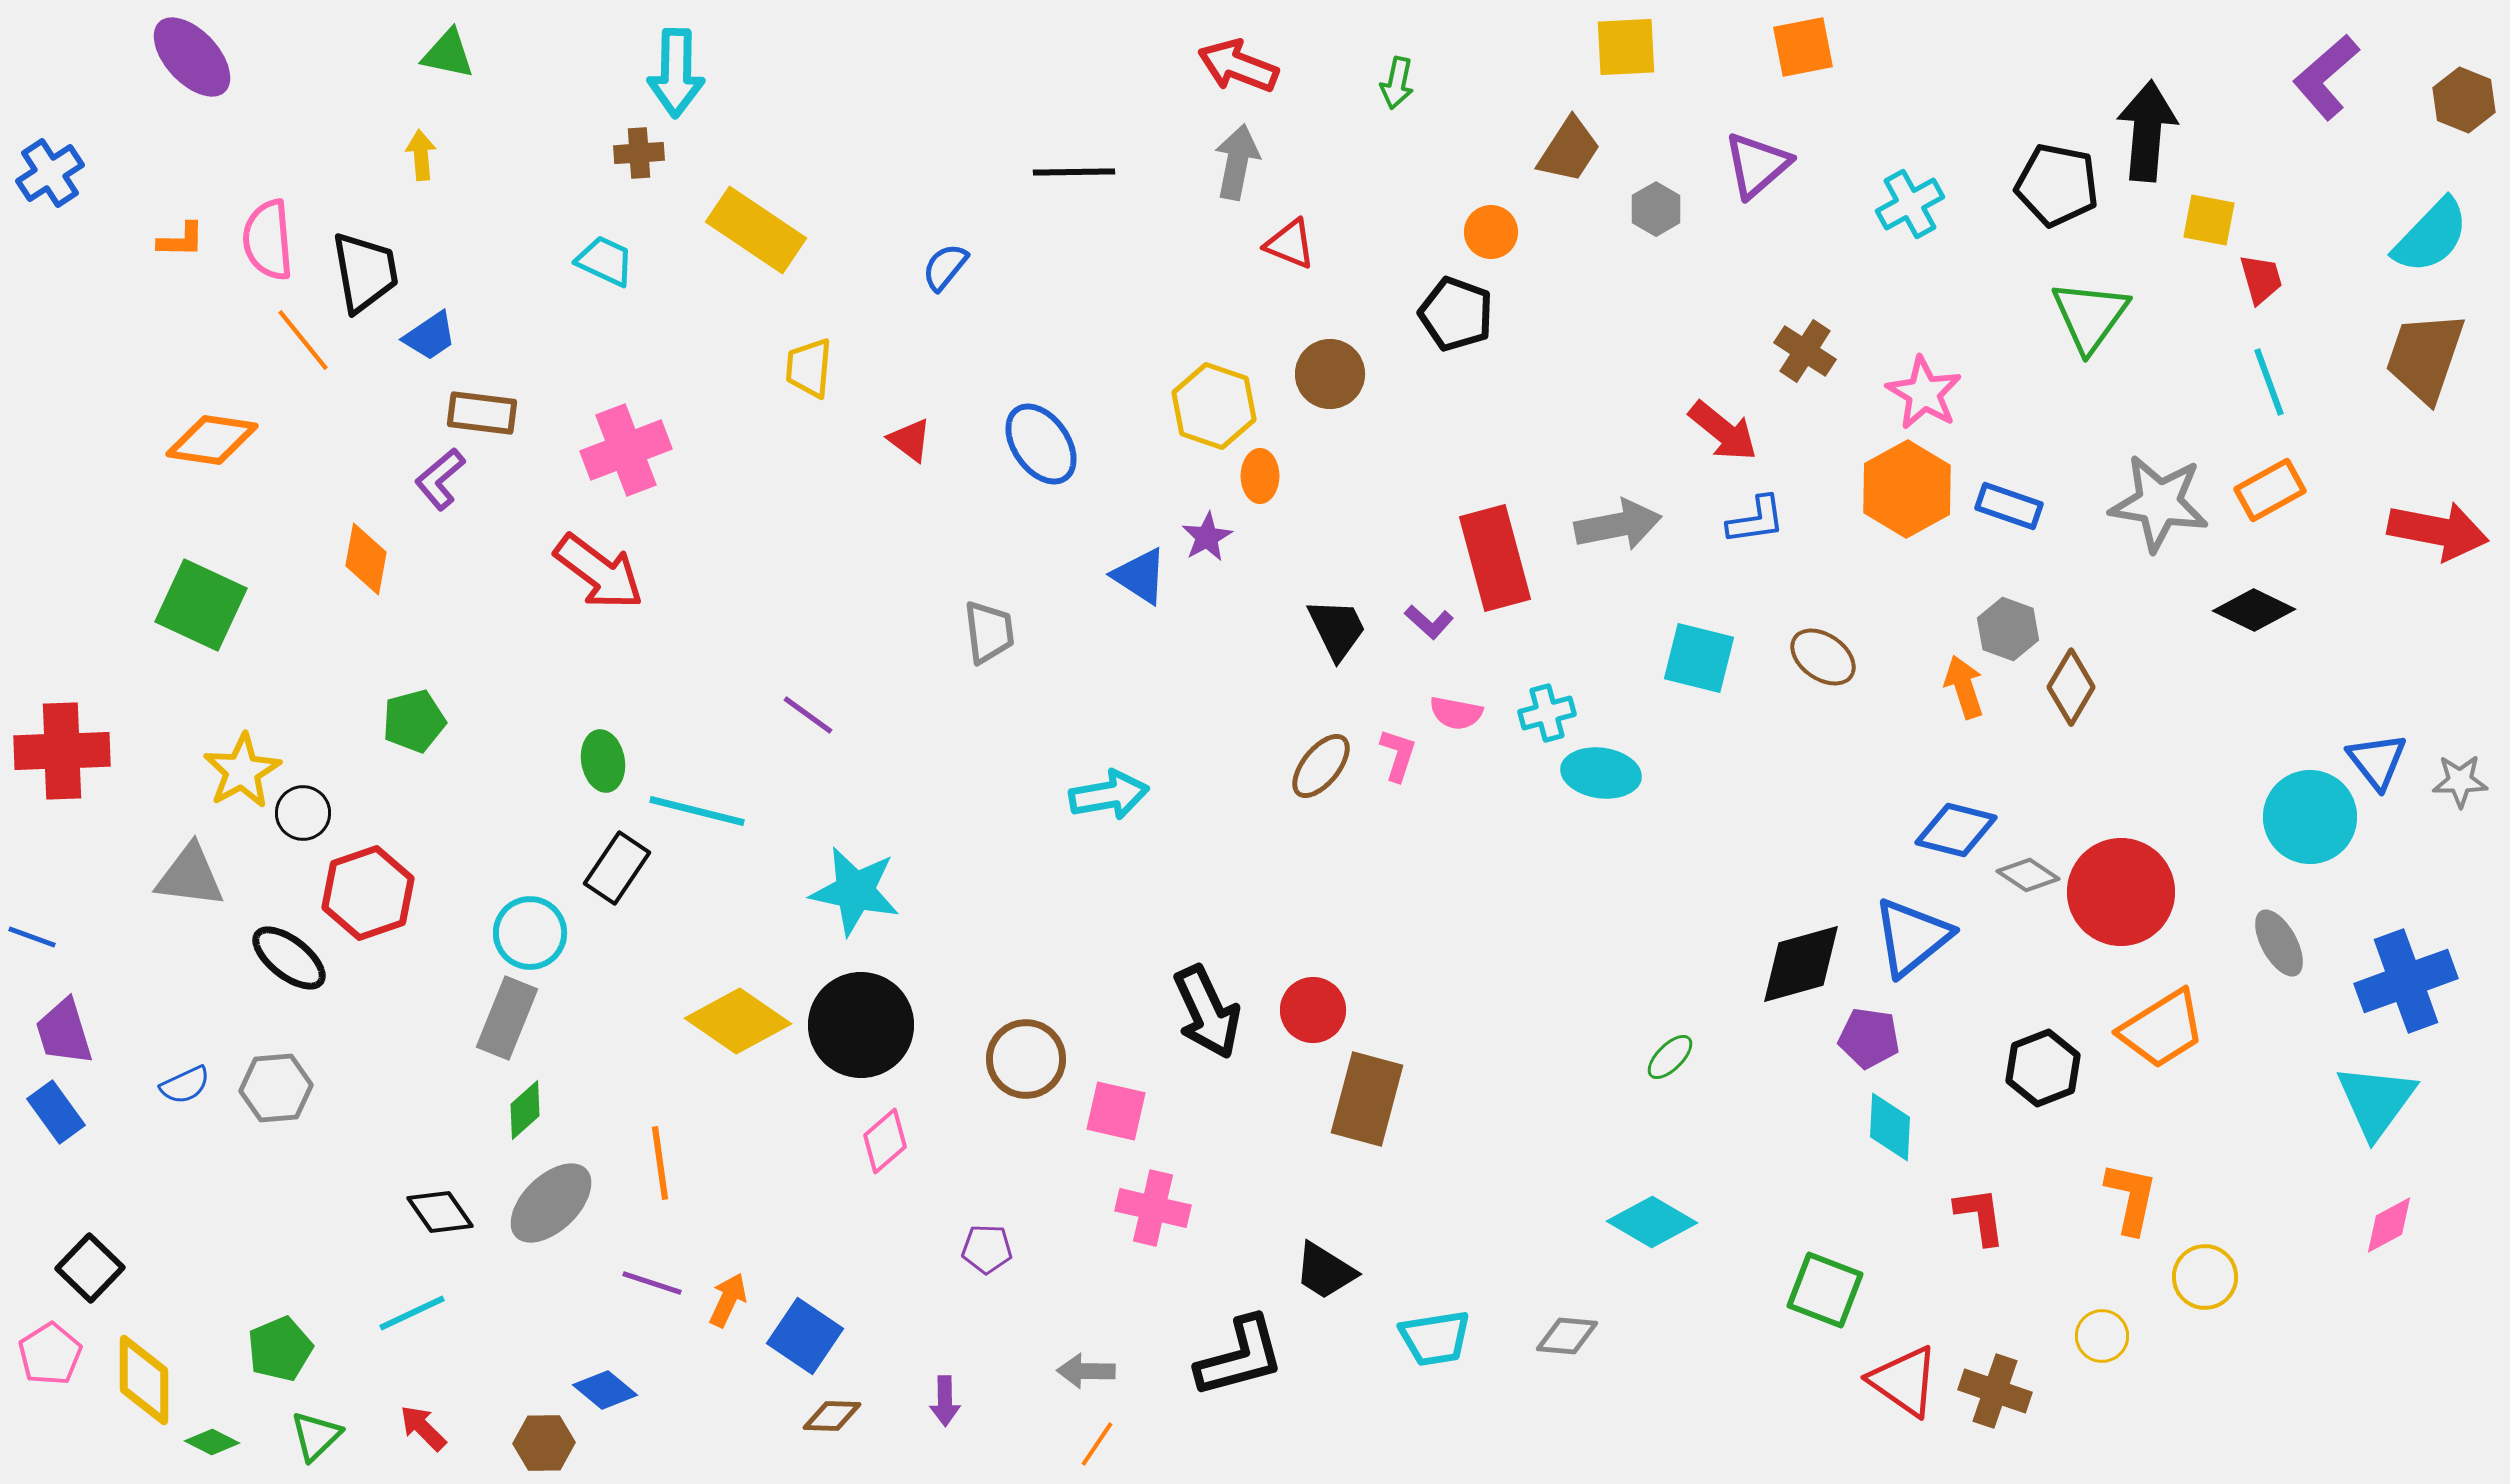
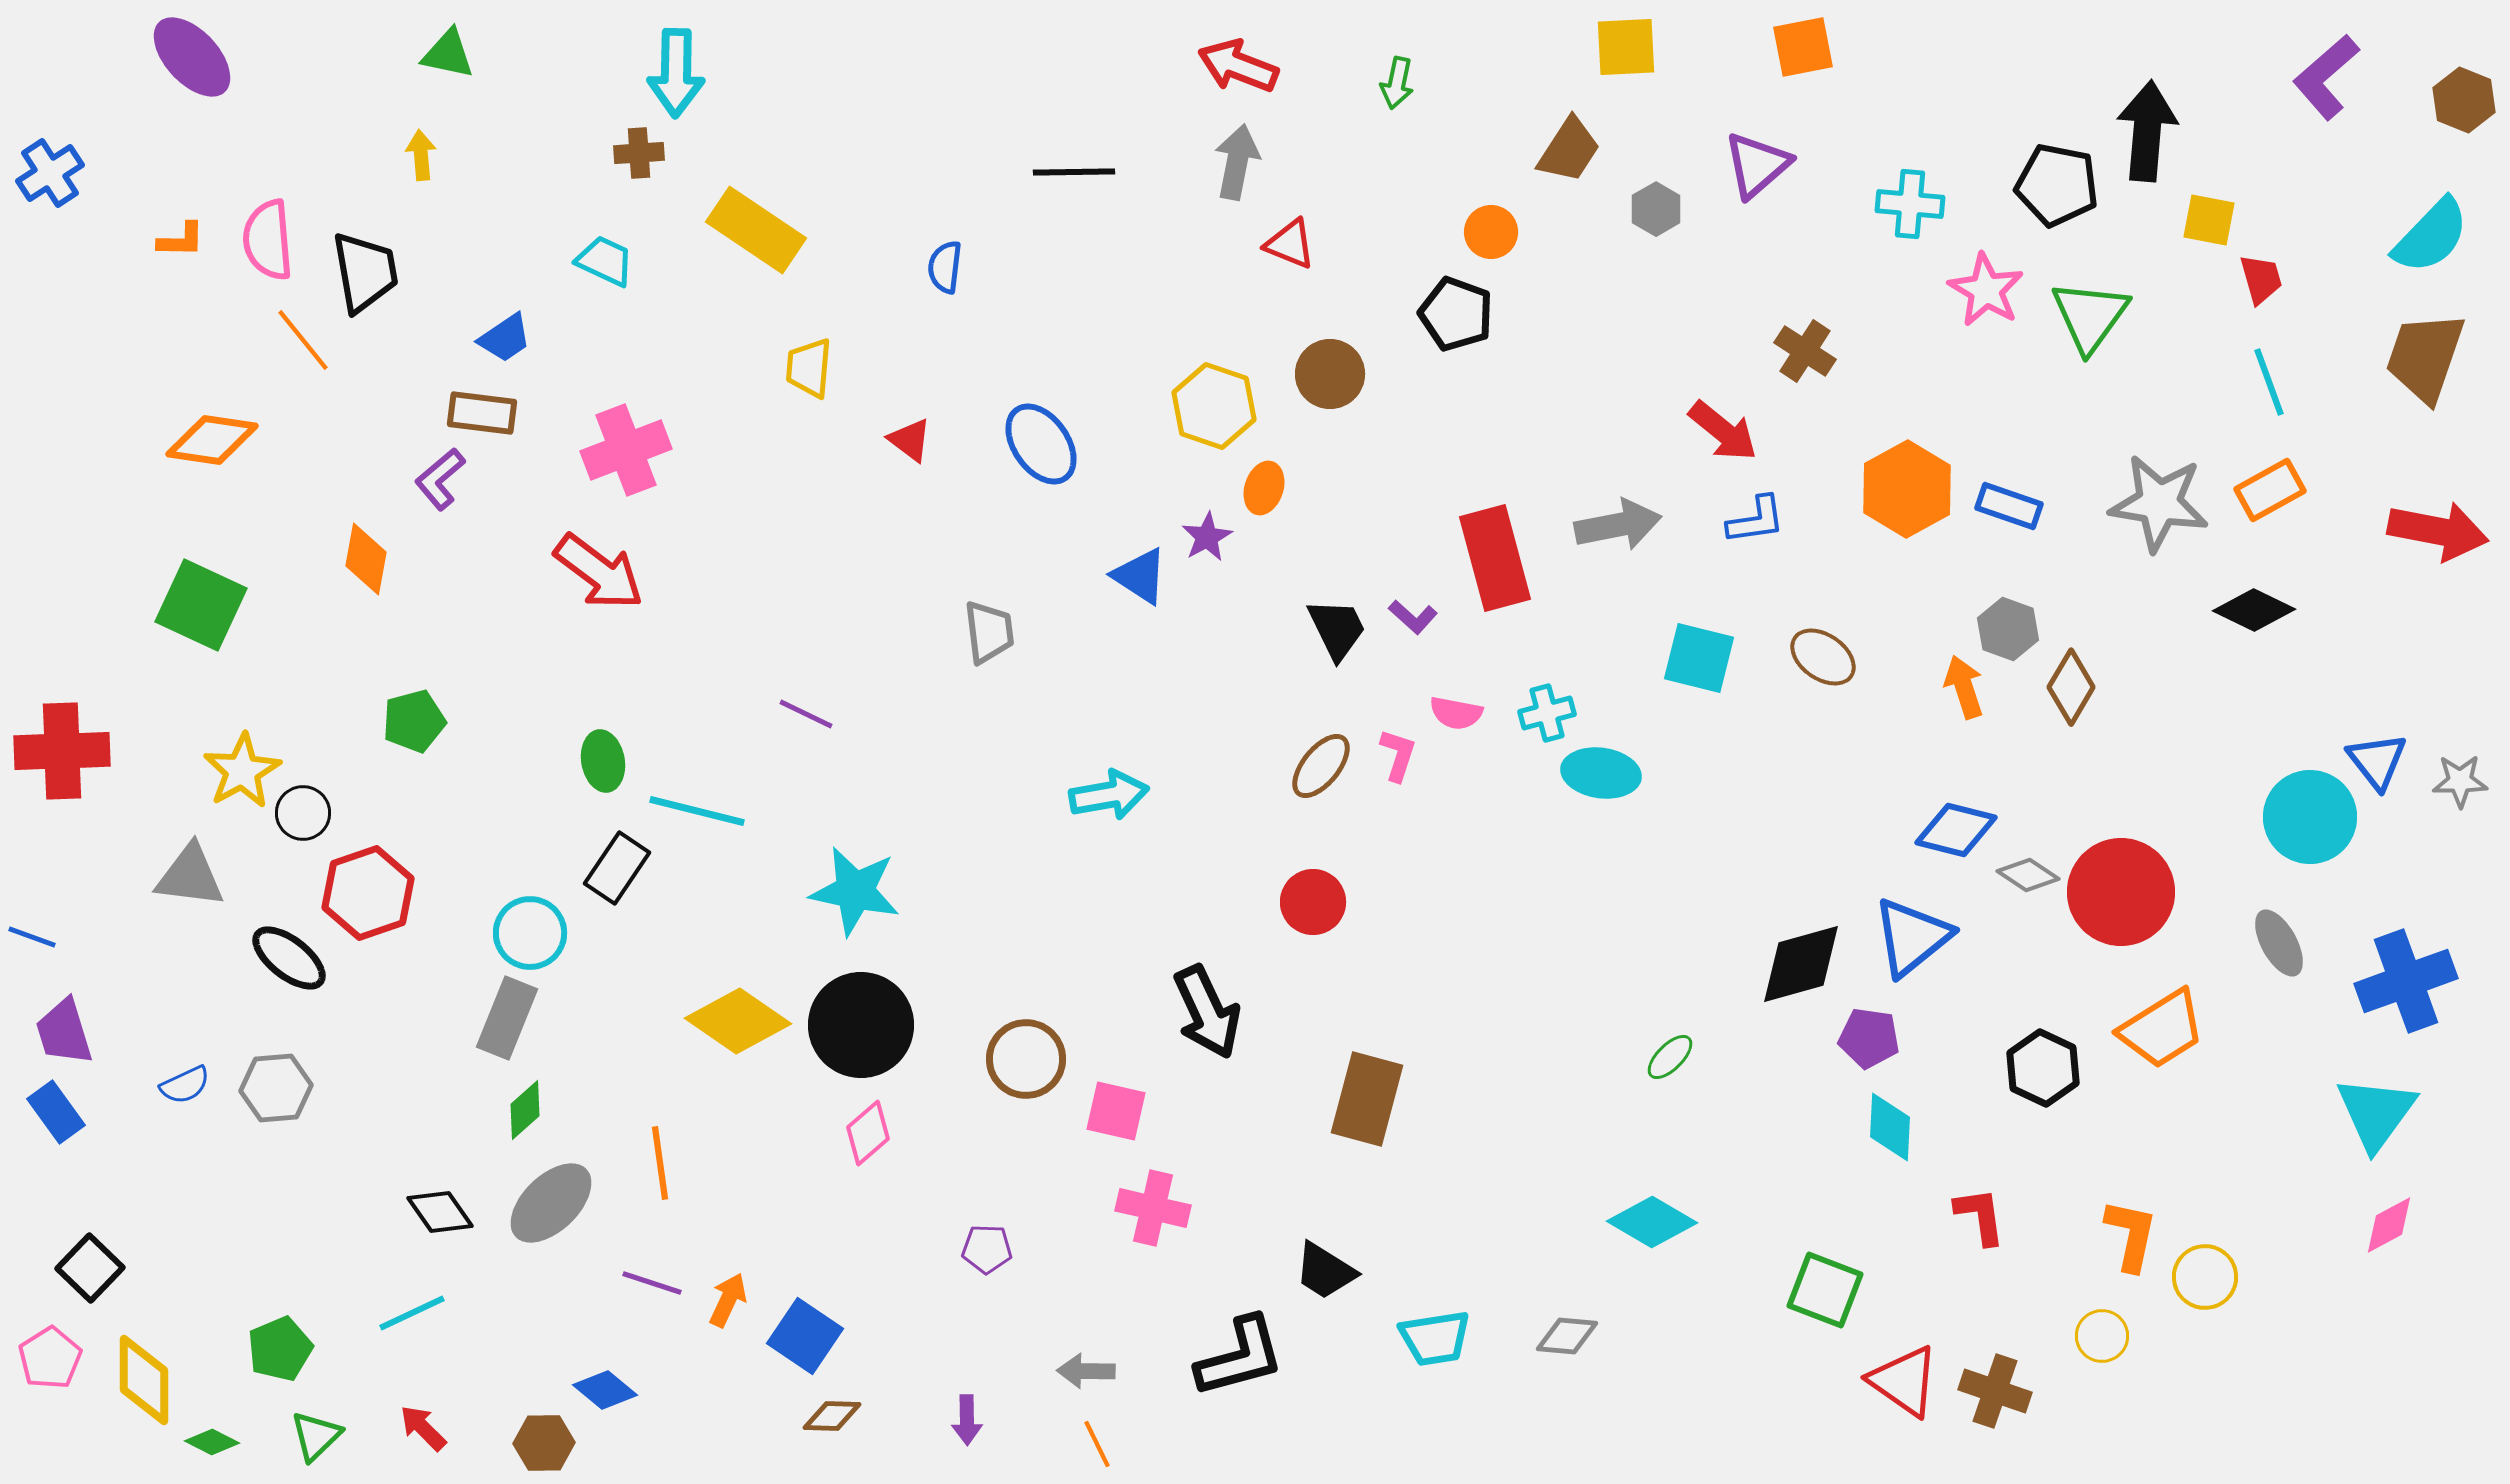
cyan cross at (1910, 204): rotated 34 degrees clockwise
blue semicircle at (945, 267): rotated 32 degrees counterclockwise
blue trapezoid at (430, 336): moved 75 px right, 2 px down
pink star at (1924, 393): moved 62 px right, 103 px up
orange ellipse at (1260, 476): moved 4 px right, 12 px down; rotated 18 degrees clockwise
purple L-shape at (1429, 622): moved 16 px left, 5 px up
purple line at (808, 715): moved 2 px left, 1 px up; rotated 10 degrees counterclockwise
red circle at (1313, 1010): moved 108 px up
black hexagon at (2043, 1068): rotated 14 degrees counterclockwise
cyan triangle at (2376, 1101): moved 12 px down
pink diamond at (885, 1141): moved 17 px left, 8 px up
orange L-shape at (2131, 1198): moved 37 px down
pink pentagon at (50, 1354): moved 4 px down
purple arrow at (945, 1401): moved 22 px right, 19 px down
orange line at (1097, 1444): rotated 60 degrees counterclockwise
